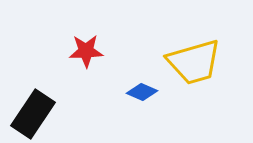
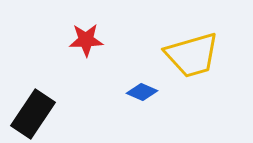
red star: moved 11 px up
yellow trapezoid: moved 2 px left, 7 px up
